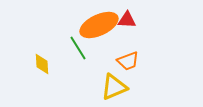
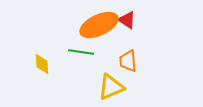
red triangle: rotated 30 degrees clockwise
green line: moved 3 px right, 4 px down; rotated 50 degrees counterclockwise
orange trapezoid: rotated 105 degrees clockwise
yellow triangle: moved 3 px left
